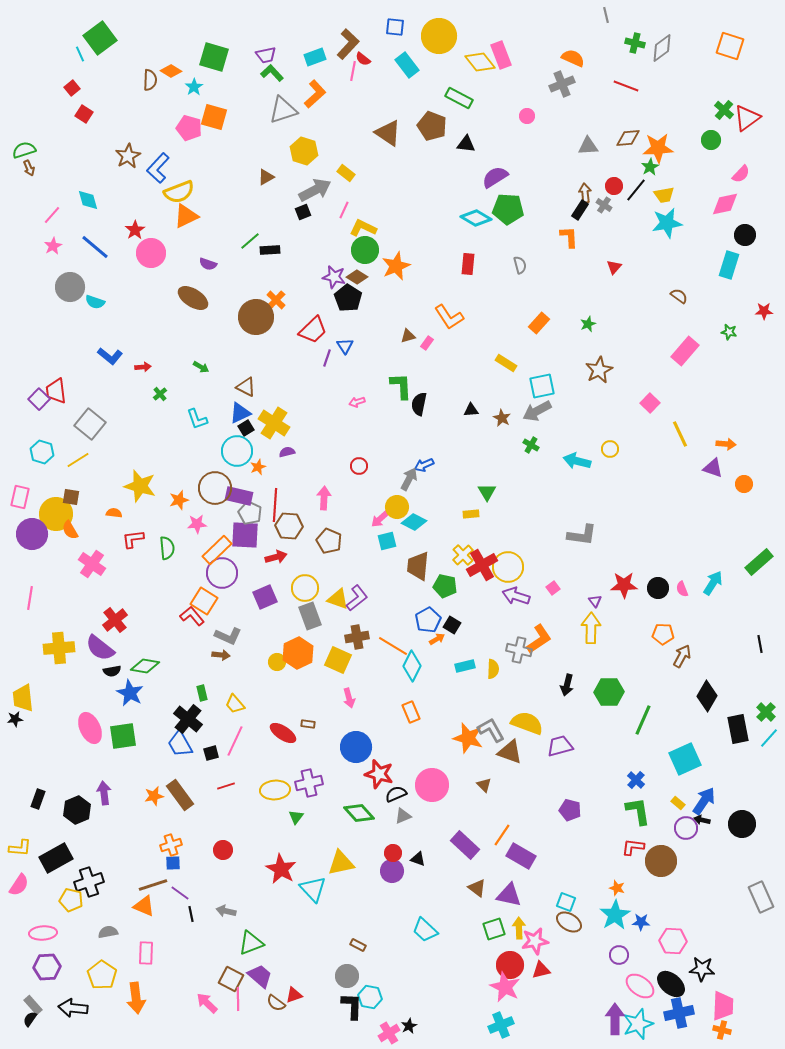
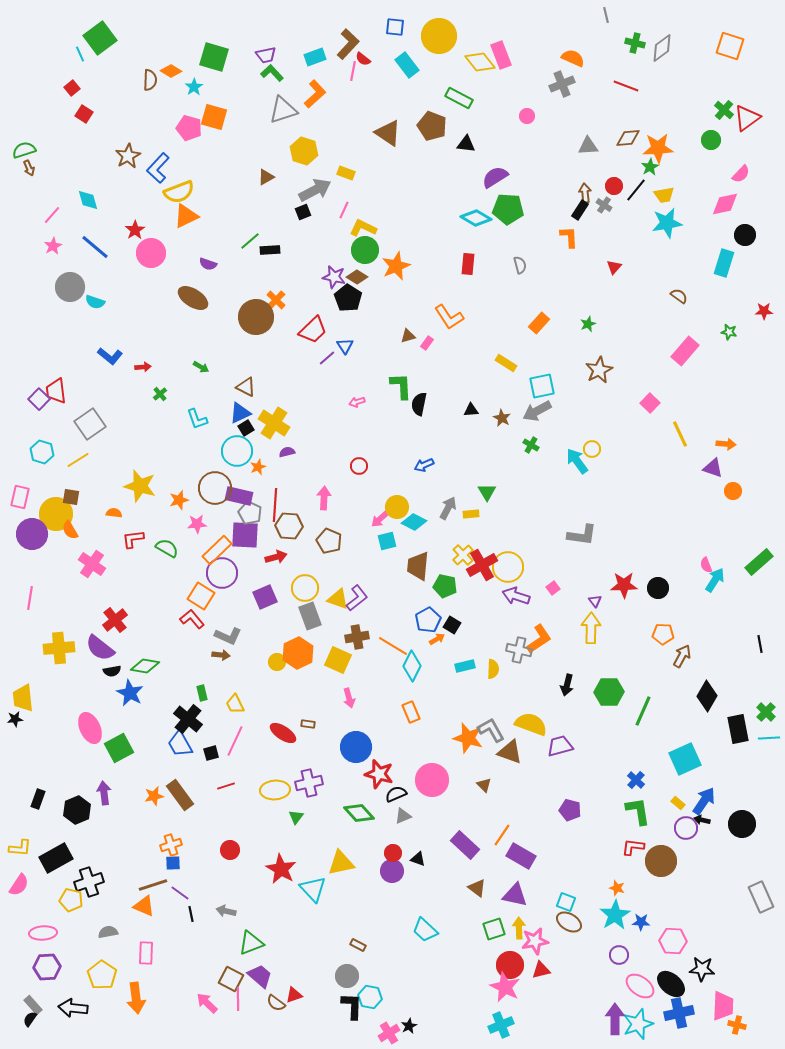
yellow rectangle at (346, 173): rotated 18 degrees counterclockwise
cyan rectangle at (729, 265): moved 5 px left, 2 px up
purple line at (327, 358): rotated 30 degrees clockwise
gray square at (90, 424): rotated 16 degrees clockwise
yellow circle at (610, 449): moved 18 px left
cyan arrow at (577, 461): rotated 40 degrees clockwise
gray arrow at (409, 479): moved 39 px right, 29 px down
orange circle at (744, 484): moved 11 px left, 7 px down
green semicircle at (167, 548): rotated 55 degrees counterclockwise
cyan arrow at (713, 583): moved 2 px right, 3 px up
pink semicircle at (682, 589): moved 24 px right, 24 px up
orange square at (204, 601): moved 3 px left, 5 px up
red L-shape at (192, 616): moved 3 px down
yellow trapezoid at (235, 704): rotated 15 degrees clockwise
green line at (643, 720): moved 9 px up
yellow semicircle at (527, 723): moved 4 px right, 1 px down
green square at (123, 736): moved 4 px left, 12 px down; rotated 20 degrees counterclockwise
cyan line at (769, 738): rotated 45 degrees clockwise
pink circle at (432, 785): moved 5 px up
red circle at (223, 850): moved 7 px right
purple triangle at (509, 895): moved 6 px right
orange cross at (722, 1030): moved 15 px right, 5 px up
